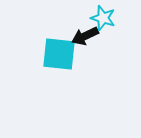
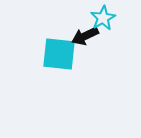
cyan star: rotated 25 degrees clockwise
